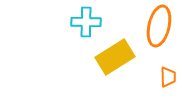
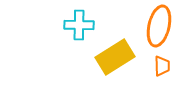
cyan cross: moved 7 px left, 3 px down
orange trapezoid: moved 6 px left, 11 px up
